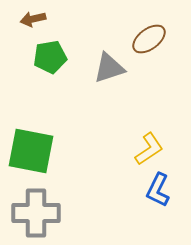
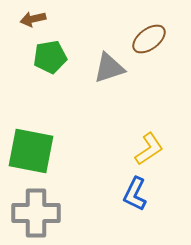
blue L-shape: moved 23 px left, 4 px down
